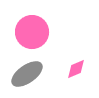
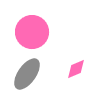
gray ellipse: rotated 20 degrees counterclockwise
